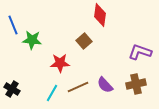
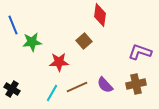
green star: moved 2 px down; rotated 12 degrees counterclockwise
red star: moved 1 px left, 1 px up
brown line: moved 1 px left
